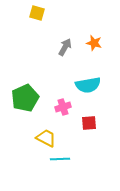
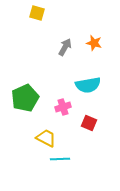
red square: rotated 28 degrees clockwise
